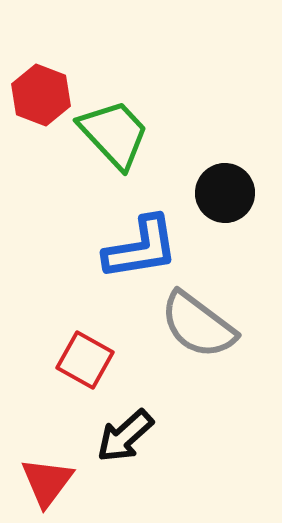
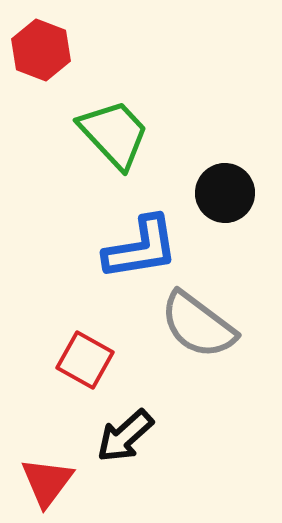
red hexagon: moved 45 px up
